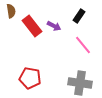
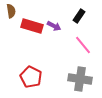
red rectangle: rotated 35 degrees counterclockwise
red pentagon: moved 1 px right, 1 px up; rotated 15 degrees clockwise
gray cross: moved 4 px up
